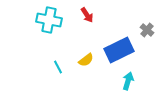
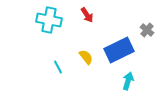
yellow semicircle: moved 3 px up; rotated 91 degrees counterclockwise
